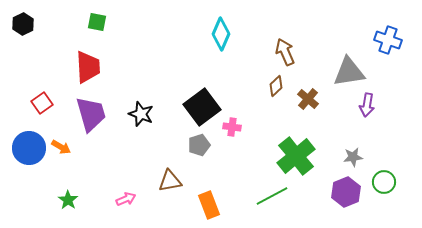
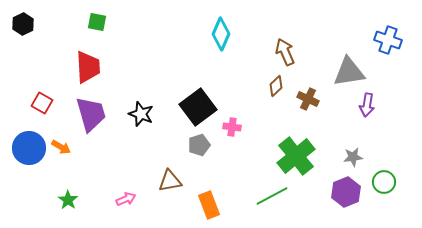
brown cross: rotated 15 degrees counterclockwise
red square: rotated 25 degrees counterclockwise
black square: moved 4 px left
